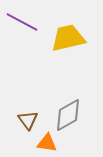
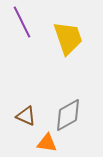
purple line: rotated 36 degrees clockwise
yellow trapezoid: rotated 84 degrees clockwise
brown triangle: moved 2 px left, 4 px up; rotated 30 degrees counterclockwise
